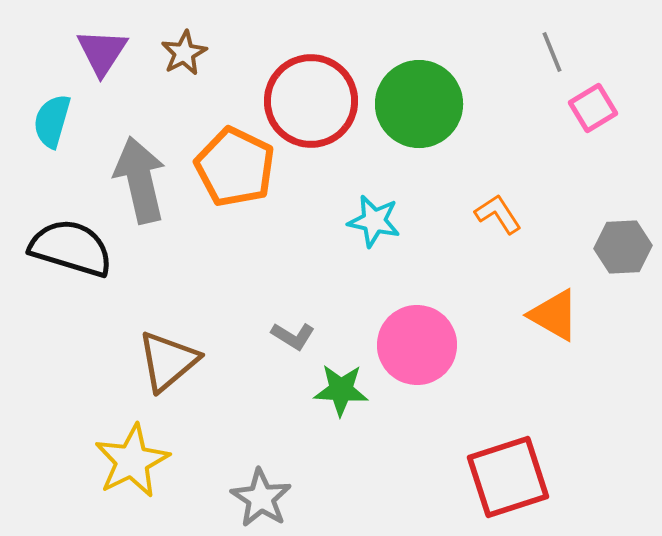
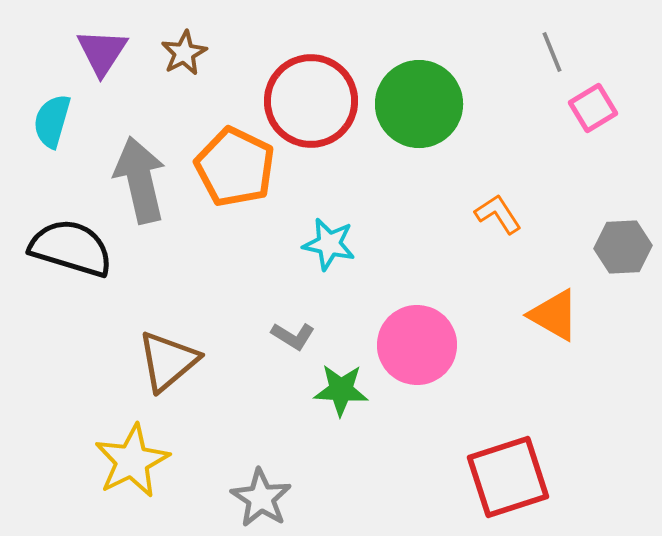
cyan star: moved 45 px left, 23 px down
